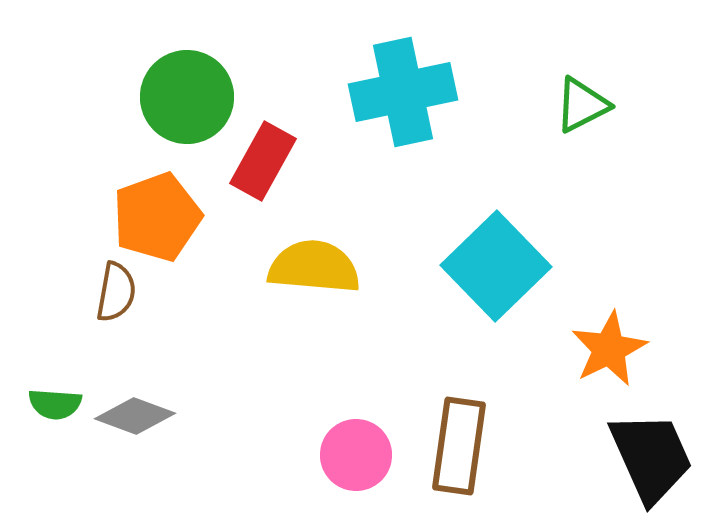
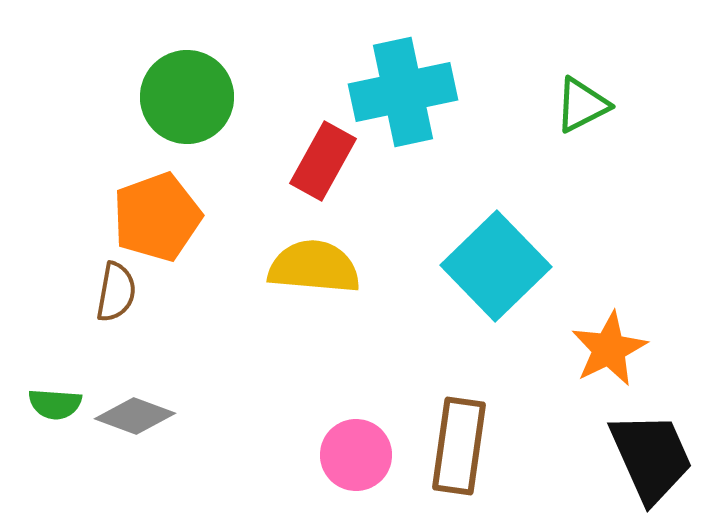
red rectangle: moved 60 px right
